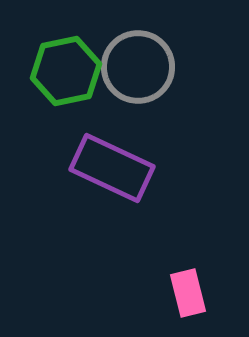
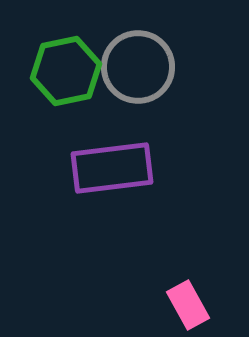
purple rectangle: rotated 32 degrees counterclockwise
pink rectangle: moved 12 px down; rotated 15 degrees counterclockwise
